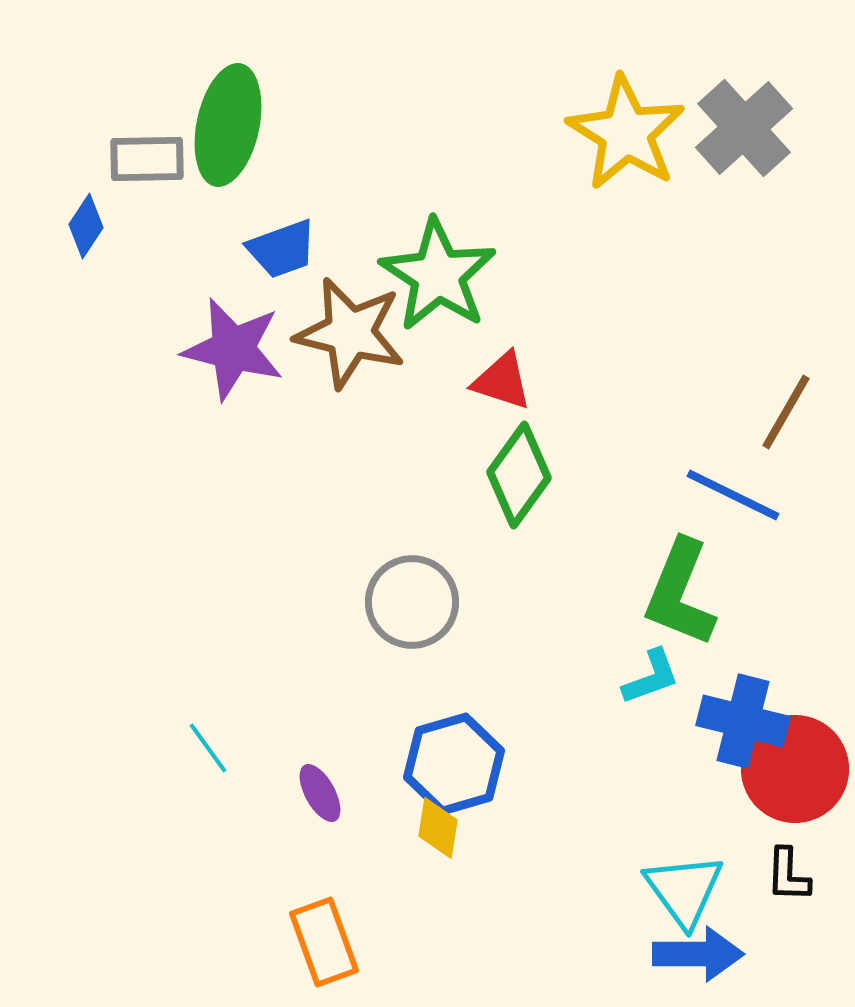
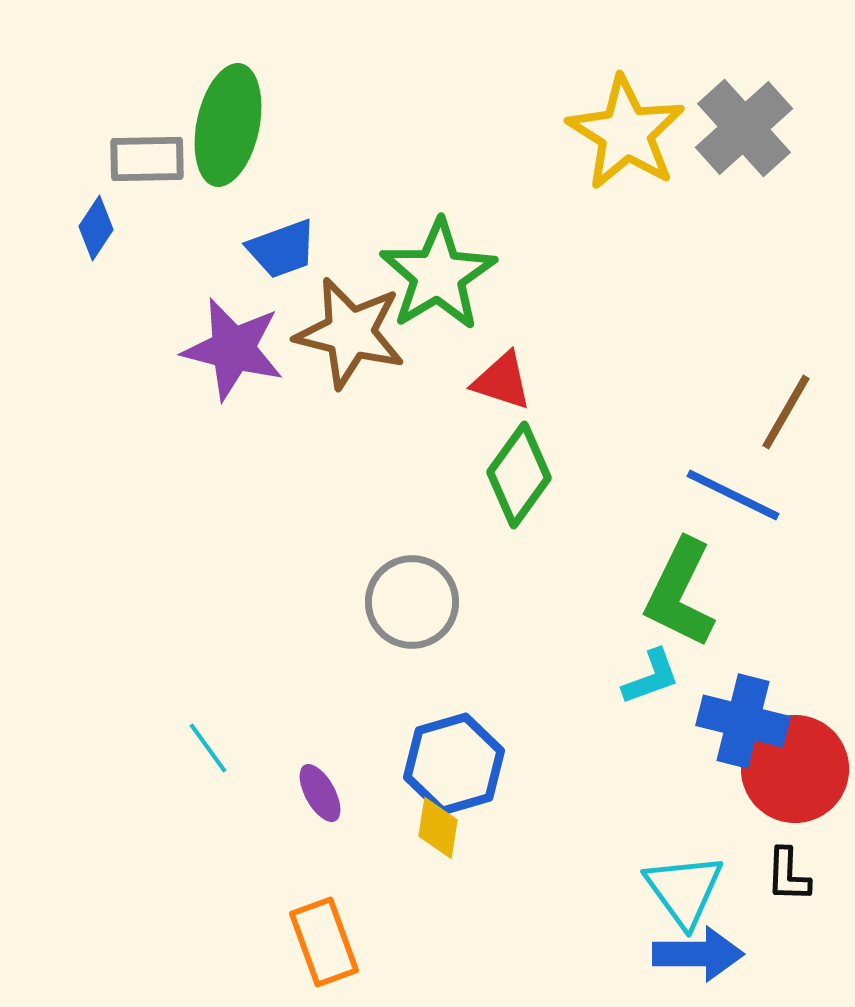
blue diamond: moved 10 px right, 2 px down
green star: rotated 8 degrees clockwise
green L-shape: rotated 4 degrees clockwise
